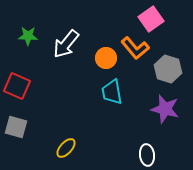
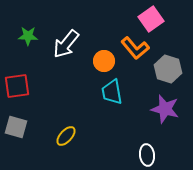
orange circle: moved 2 px left, 3 px down
red square: rotated 32 degrees counterclockwise
yellow ellipse: moved 12 px up
